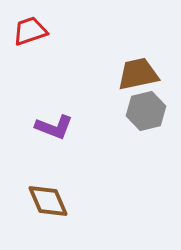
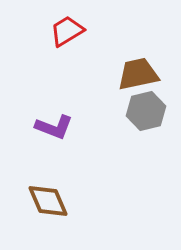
red trapezoid: moved 37 px right; rotated 12 degrees counterclockwise
